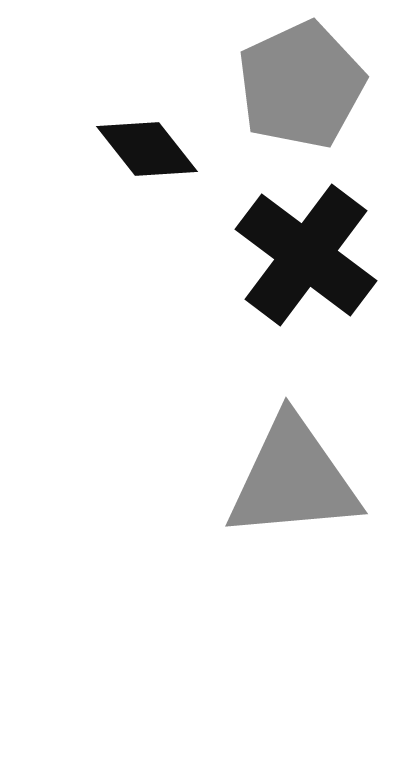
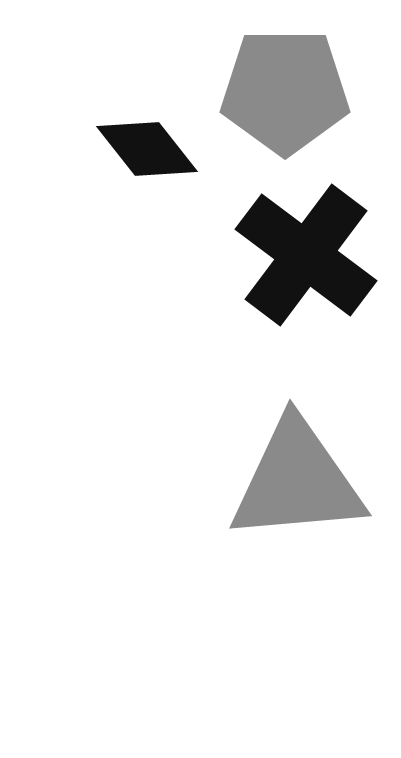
gray pentagon: moved 16 px left, 6 px down; rotated 25 degrees clockwise
gray triangle: moved 4 px right, 2 px down
